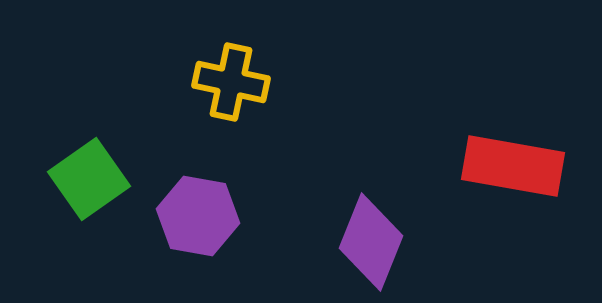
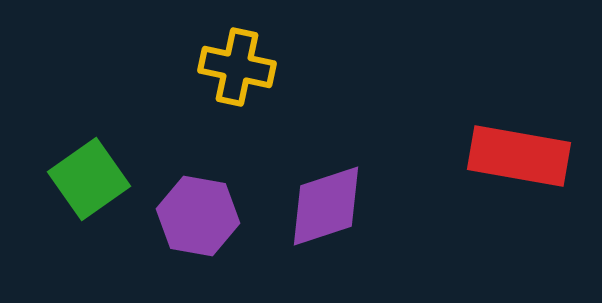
yellow cross: moved 6 px right, 15 px up
red rectangle: moved 6 px right, 10 px up
purple diamond: moved 45 px left, 36 px up; rotated 50 degrees clockwise
